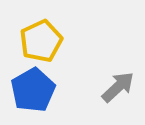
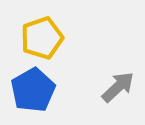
yellow pentagon: moved 1 px right, 3 px up; rotated 6 degrees clockwise
